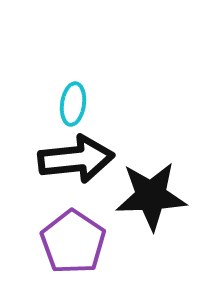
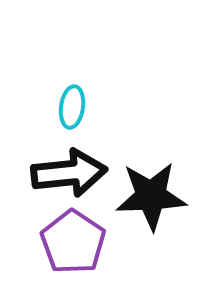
cyan ellipse: moved 1 px left, 3 px down
black arrow: moved 7 px left, 14 px down
